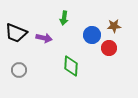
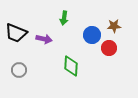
purple arrow: moved 1 px down
